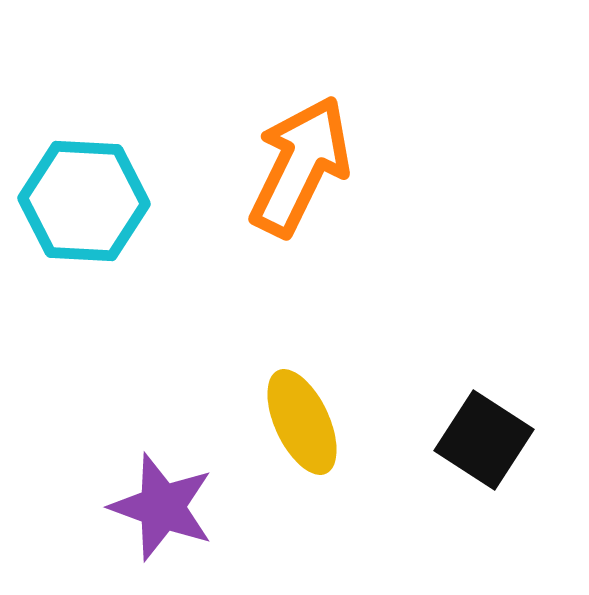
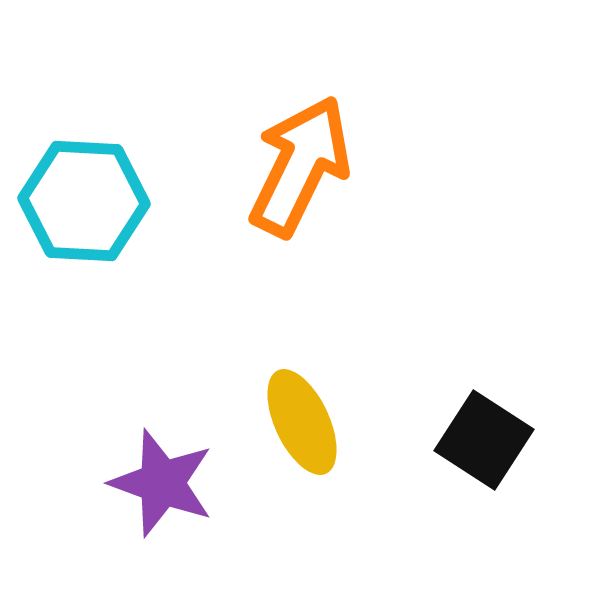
purple star: moved 24 px up
